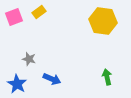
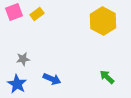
yellow rectangle: moved 2 px left, 2 px down
pink square: moved 5 px up
yellow hexagon: rotated 20 degrees clockwise
gray star: moved 6 px left; rotated 24 degrees counterclockwise
green arrow: rotated 35 degrees counterclockwise
